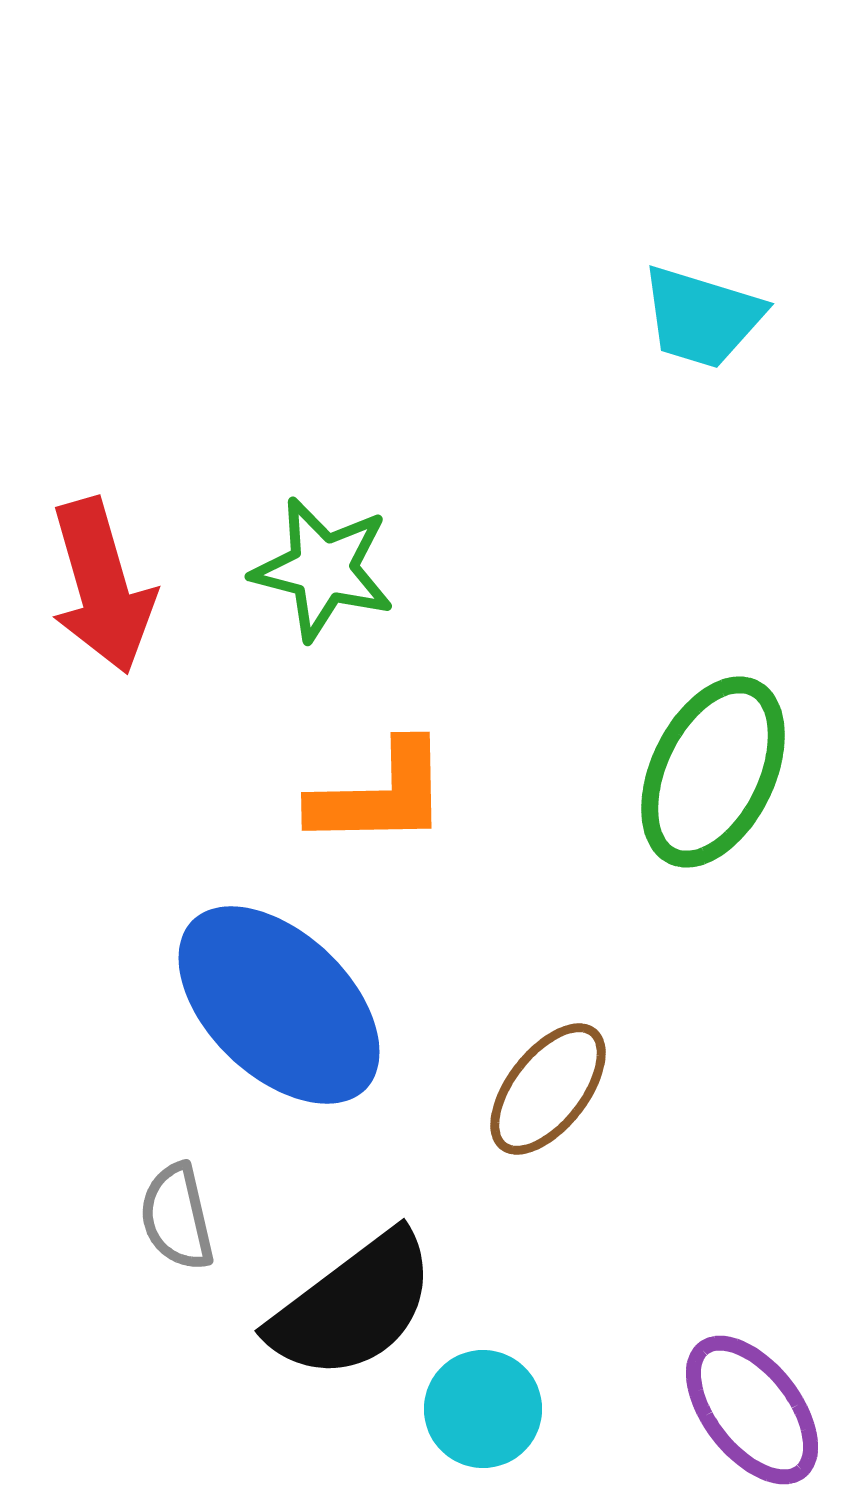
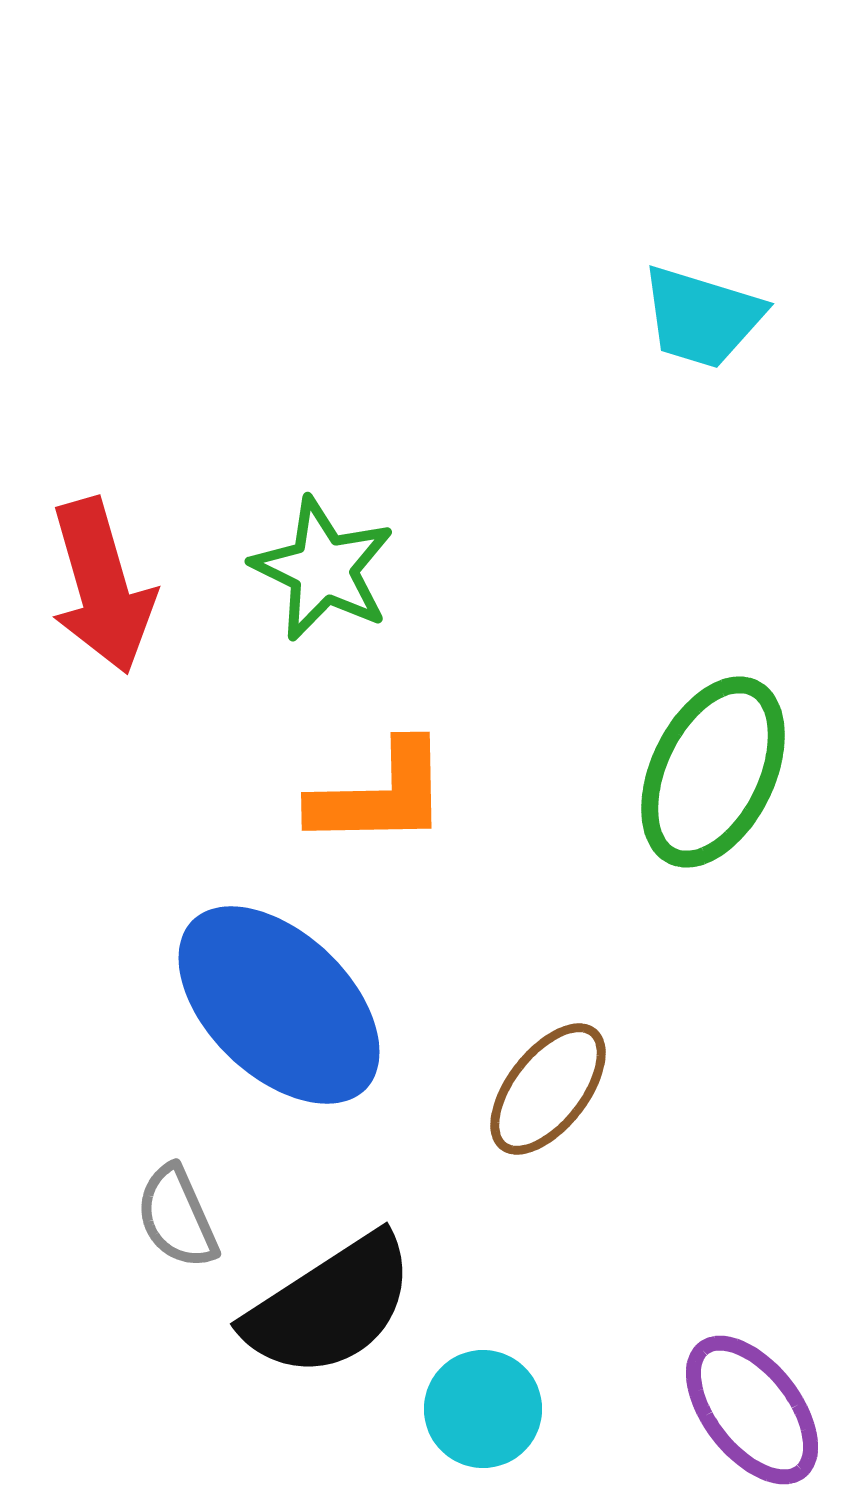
green star: rotated 12 degrees clockwise
gray semicircle: rotated 11 degrees counterclockwise
black semicircle: moved 23 px left; rotated 4 degrees clockwise
